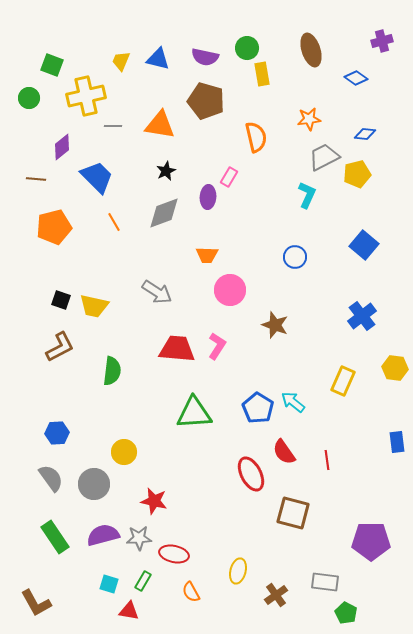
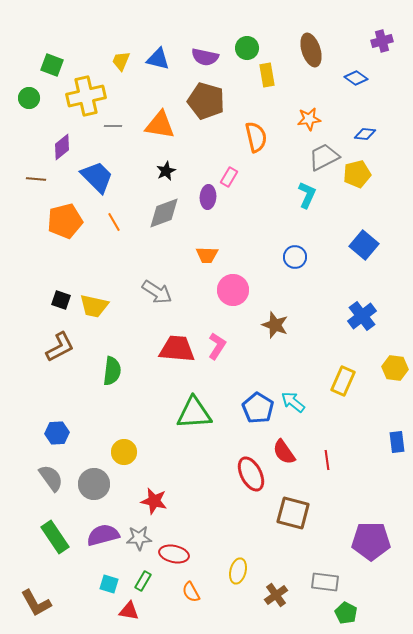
yellow rectangle at (262, 74): moved 5 px right, 1 px down
orange pentagon at (54, 227): moved 11 px right, 6 px up
pink circle at (230, 290): moved 3 px right
